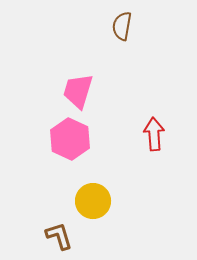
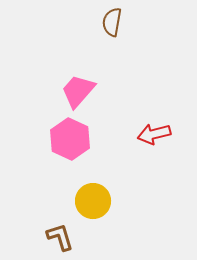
brown semicircle: moved 10 px left, 4 px up
pink trapezoid: rotated 24 degrees clockwise
red arrow: rotated 100 degrees counterclockwise
brown L-shape: moved 1 px right, 1 px down
